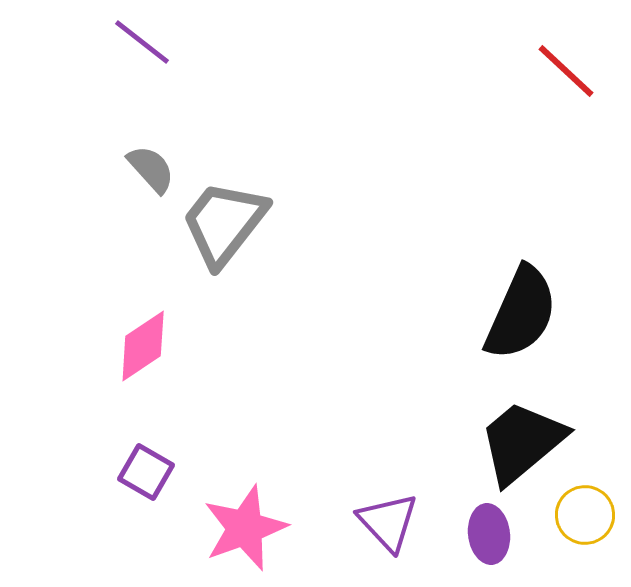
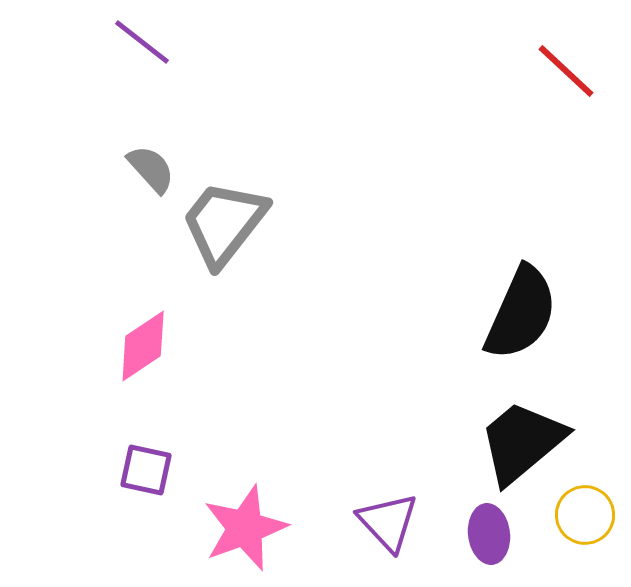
purple square: moved 2 px up; rotated 18 degrees counterclockwise
